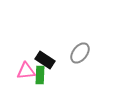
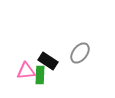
black rectangle: moved 3 px right, 1 px down
